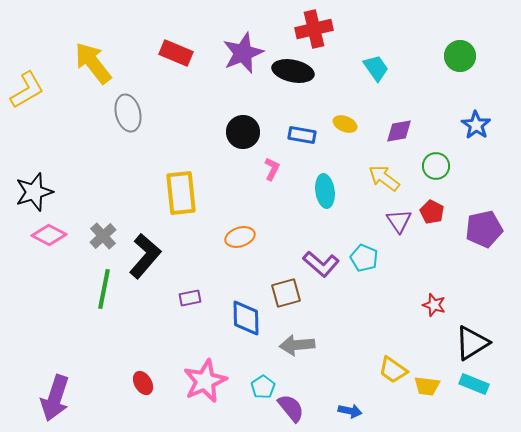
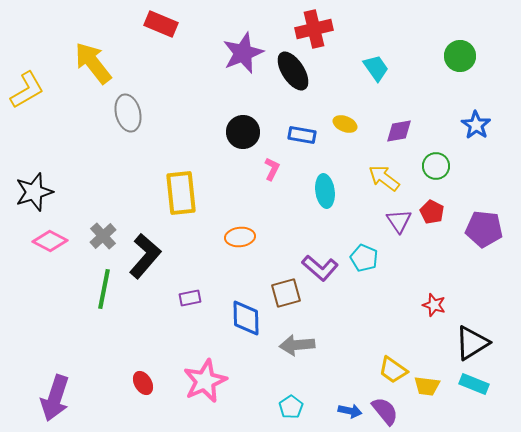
red rectangle at (176, 53): moved 15 px left, 29 px up
black ellipse at (293, 71): rotated 45 degrees clockwise
purple pentagon at (484, 229): rotated 18 degrees clockwise
pink diamond at (49, 235): moved 1 px right, 6 px down
orange ellipse at (240, 237): rotated 12 degrees clockwise
purple L-shape at (321, 264): moved 1 px left, 4 px down
cyan pentagon at (263, 387): moved 28 px right, 20 px down
purple semicircle at (291, 408): moved 94 px right, 3 px down
